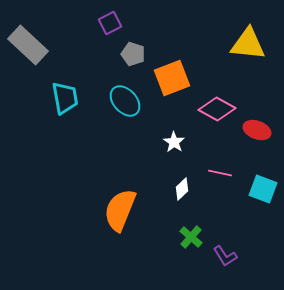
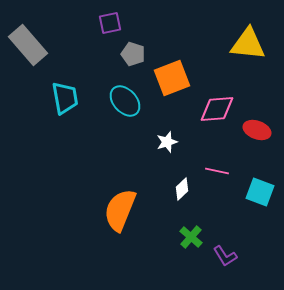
purple square: rotated 15 degrees clockwise
gray rectangle: rotated 6 degrees clockwise
pink diamond: rotated 33 degrees counterclockwise
white star: moved 7 px left; rotated 20 degrees clockwise
pink line: moved 3 px left, 2 px up
cyan square: moved 3 px left, 3 px down
